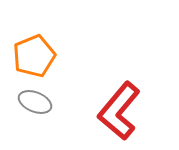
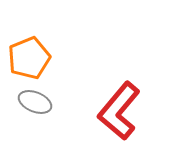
orange pentagon: moved 5 px left, 2 px down
